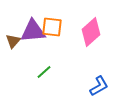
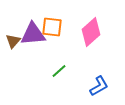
purple triangle: moved 3 px down
green line: moved 15 px right, 1 px up
